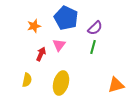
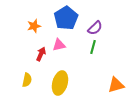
blue pentagon: rotated 15 degrees clockwise
pink triangle: rotated 40 degrees clockwise
yellow ellipse: moved 1 px left
